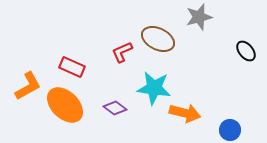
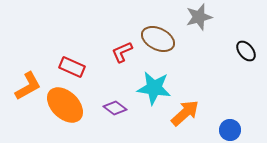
orange arrow: rotated 56 degrees counterclockwise
